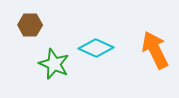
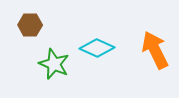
cyan diamond: moved 1 px right
